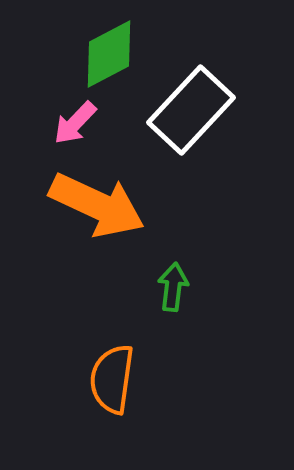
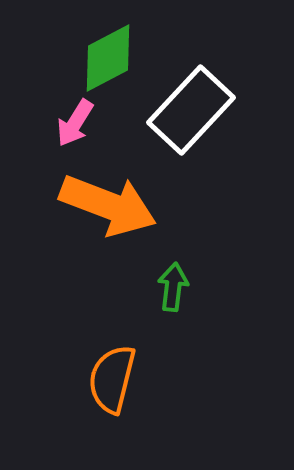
green diamond: moved 1 px left, 4 px down
pink arrow: rotated 12 degrees counterclockwise
orange arrow: moved 11 px right; rotated 4 degrees counterclockwise
orange semicircle: rotated 6 degrees clockwise
